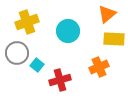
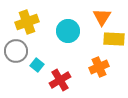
orange triangle: moved 5 px left, 3 px down; rotated 18 degrees counterclockwise
gray circle: moved 1 px left, 2 px up
red cross: rotated 15 degrees counterclockwise
